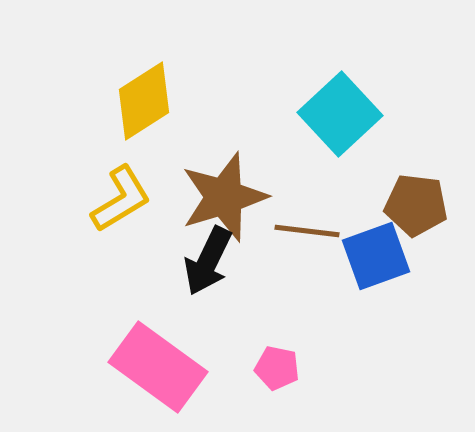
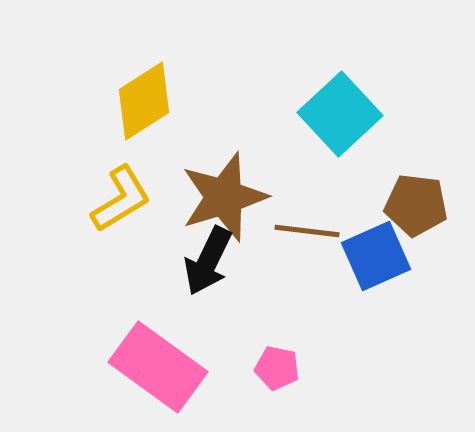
blue square: rotated 4 degrees counterclockwise
